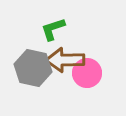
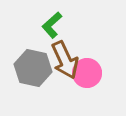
green L-shape: moved 1 px left, 4 px up; rotated 24 degrees counterclockwise
brown arrow: rotated 114 degrees counterclockwise
